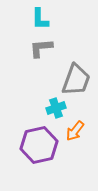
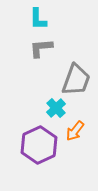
cyan L-shape: moved 2 px left
cyan cross: rotated 24 degrees counterclockwise
purple hexagon: rotated 12 degrees counterclockwise
